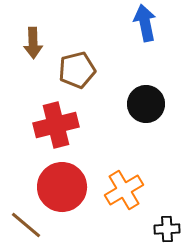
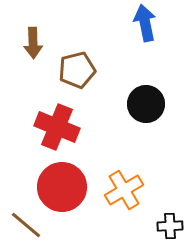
red cross: moved 1 px right, 2 px down; rotated 36 degrees clockwise
black cross: moved 3 px right, 3 px up
